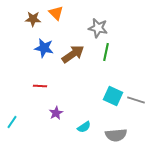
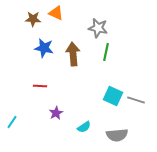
orange triangle: rotated 21 degrees counterclockwise
brown arrow: rotated 60 degrees counterclockwise
gray semicircle: moved 1 px right
